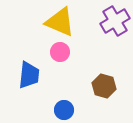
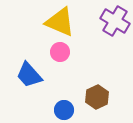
purple cross: rotated 28 degrees counterclockwise
blue trapezoid: rotated 132 degrees clockwise
brown hexagon: moved 7 px left, 11 px down; rotated 20 degrees clockwise
